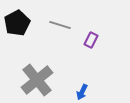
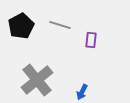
black pentagon: moved 4 px right, 3 px down
purple rectangle: rotated 21 degrees counterclockwise
